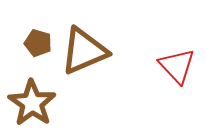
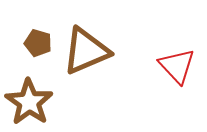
brown triangle: moved 2 px right
brown star: moved 3 px left, 1 px up
